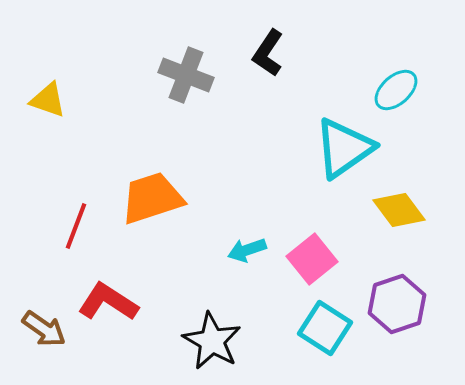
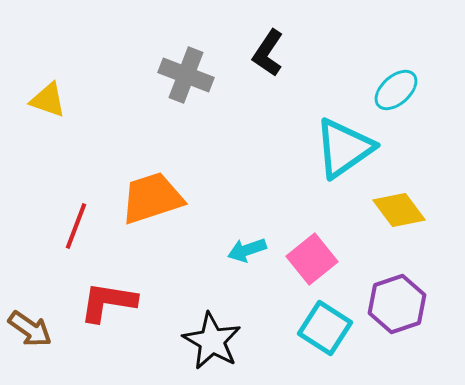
red L-shape: rotated 24 degrees counterclockwise
brown arrow: moved 14 px left
